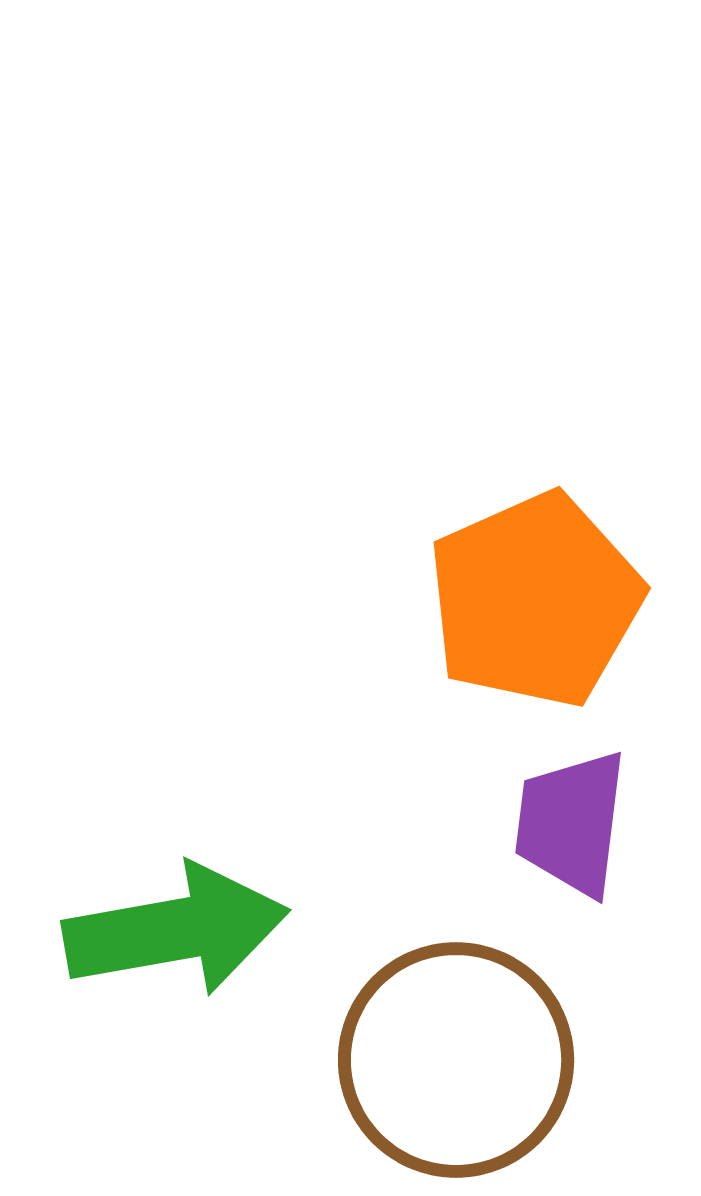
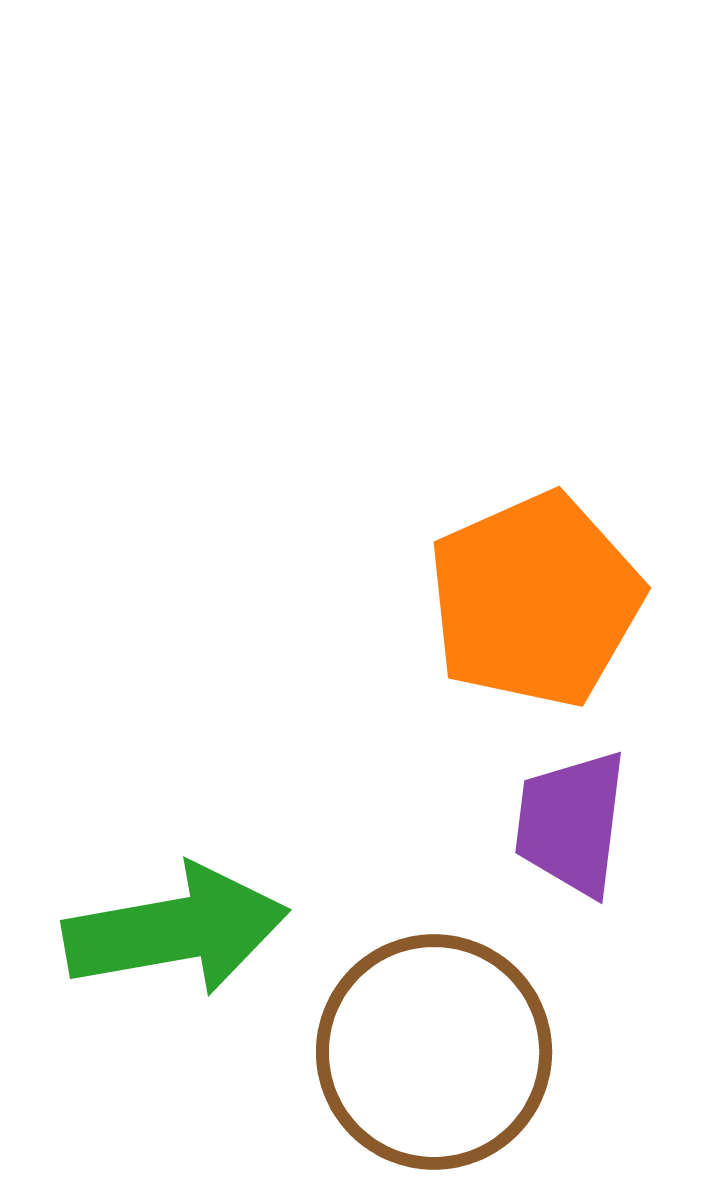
brown circle: moved 22 px left, 8 px up
